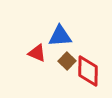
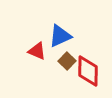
blue triangle: rotated 20 degrees counterclockwise
red triangle: moved 2 px up
